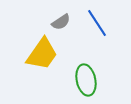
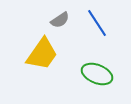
gray semicircle: moved 1 px left, 2 px up
green ellipse: moved 11 px right, 6 px up; rotated 56 degrees counterclockwise
